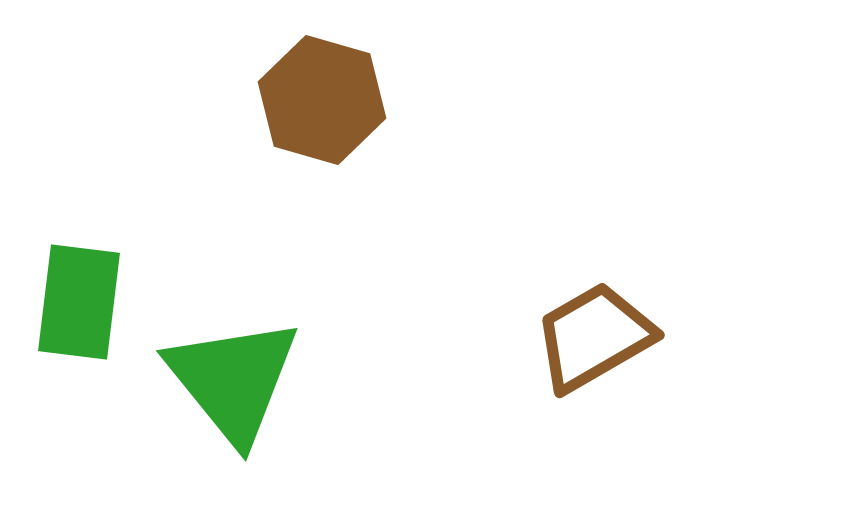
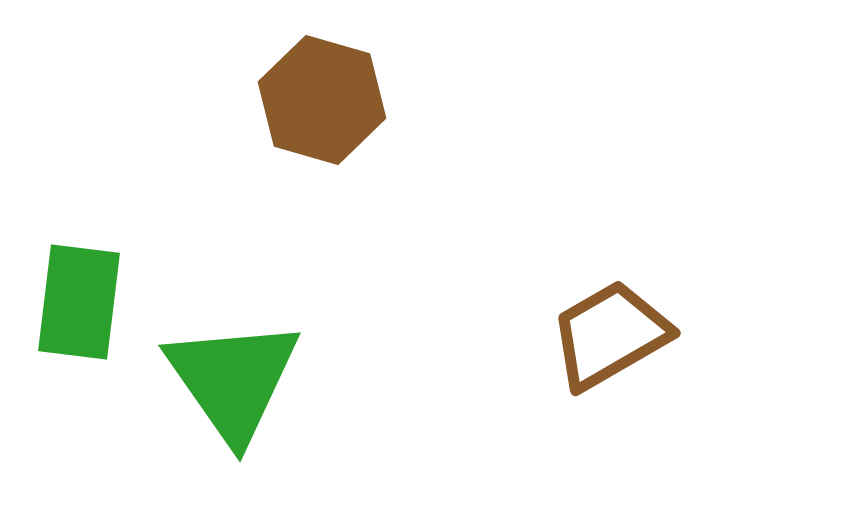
brown trapezoid: moved 16 px right, 2 px up
green triangle: rotated 4 degrees clockwise
